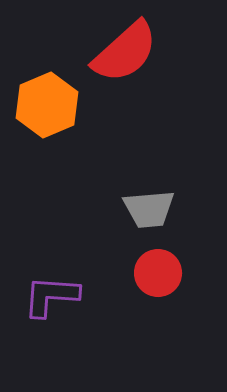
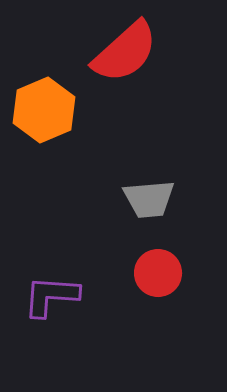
orange hexagon: moved 3 px left, 5 px down
gray trapezoid: moved 10 px up
